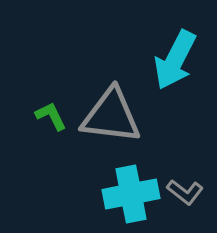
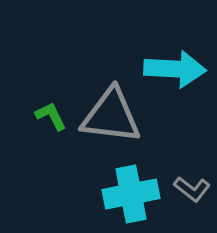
cyan arrow: moved 9 px down; rotated 114 degrees counterclockwise
gray L-shape: moved 7 px right, 3 px up
